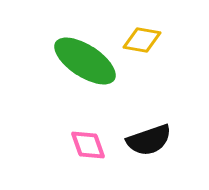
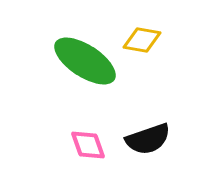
black semicircle: moved 1 px left, 1 px up
